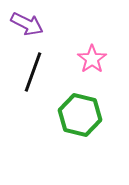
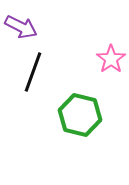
purple arrow: moved 6 px left, 3 px down
pink star: moved 19 px right
